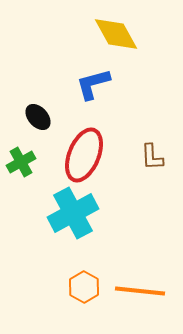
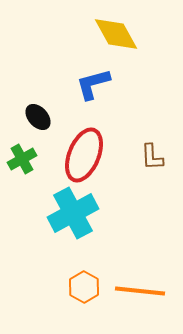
green cross: moved 1 px right, 3 px up
